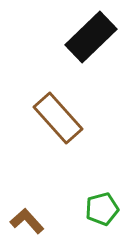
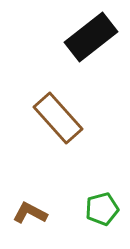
black rectangle: rotated 6 degrees clockwise
brown L-shape: moved 3 px right, 8 px up; rotated 20 degrees counterclockwise
